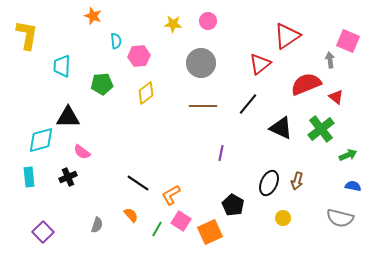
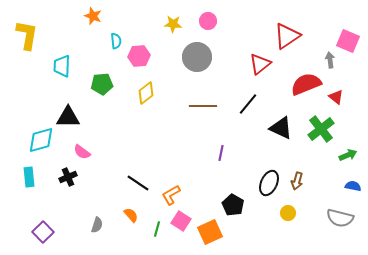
gray circle at (201, 63): moved 4 px left, 6 px up
yellow circle at (283, 218): moved 5 px right, 5 px up
green line at (157, 229): rotated 14 degrees counterclockwise
